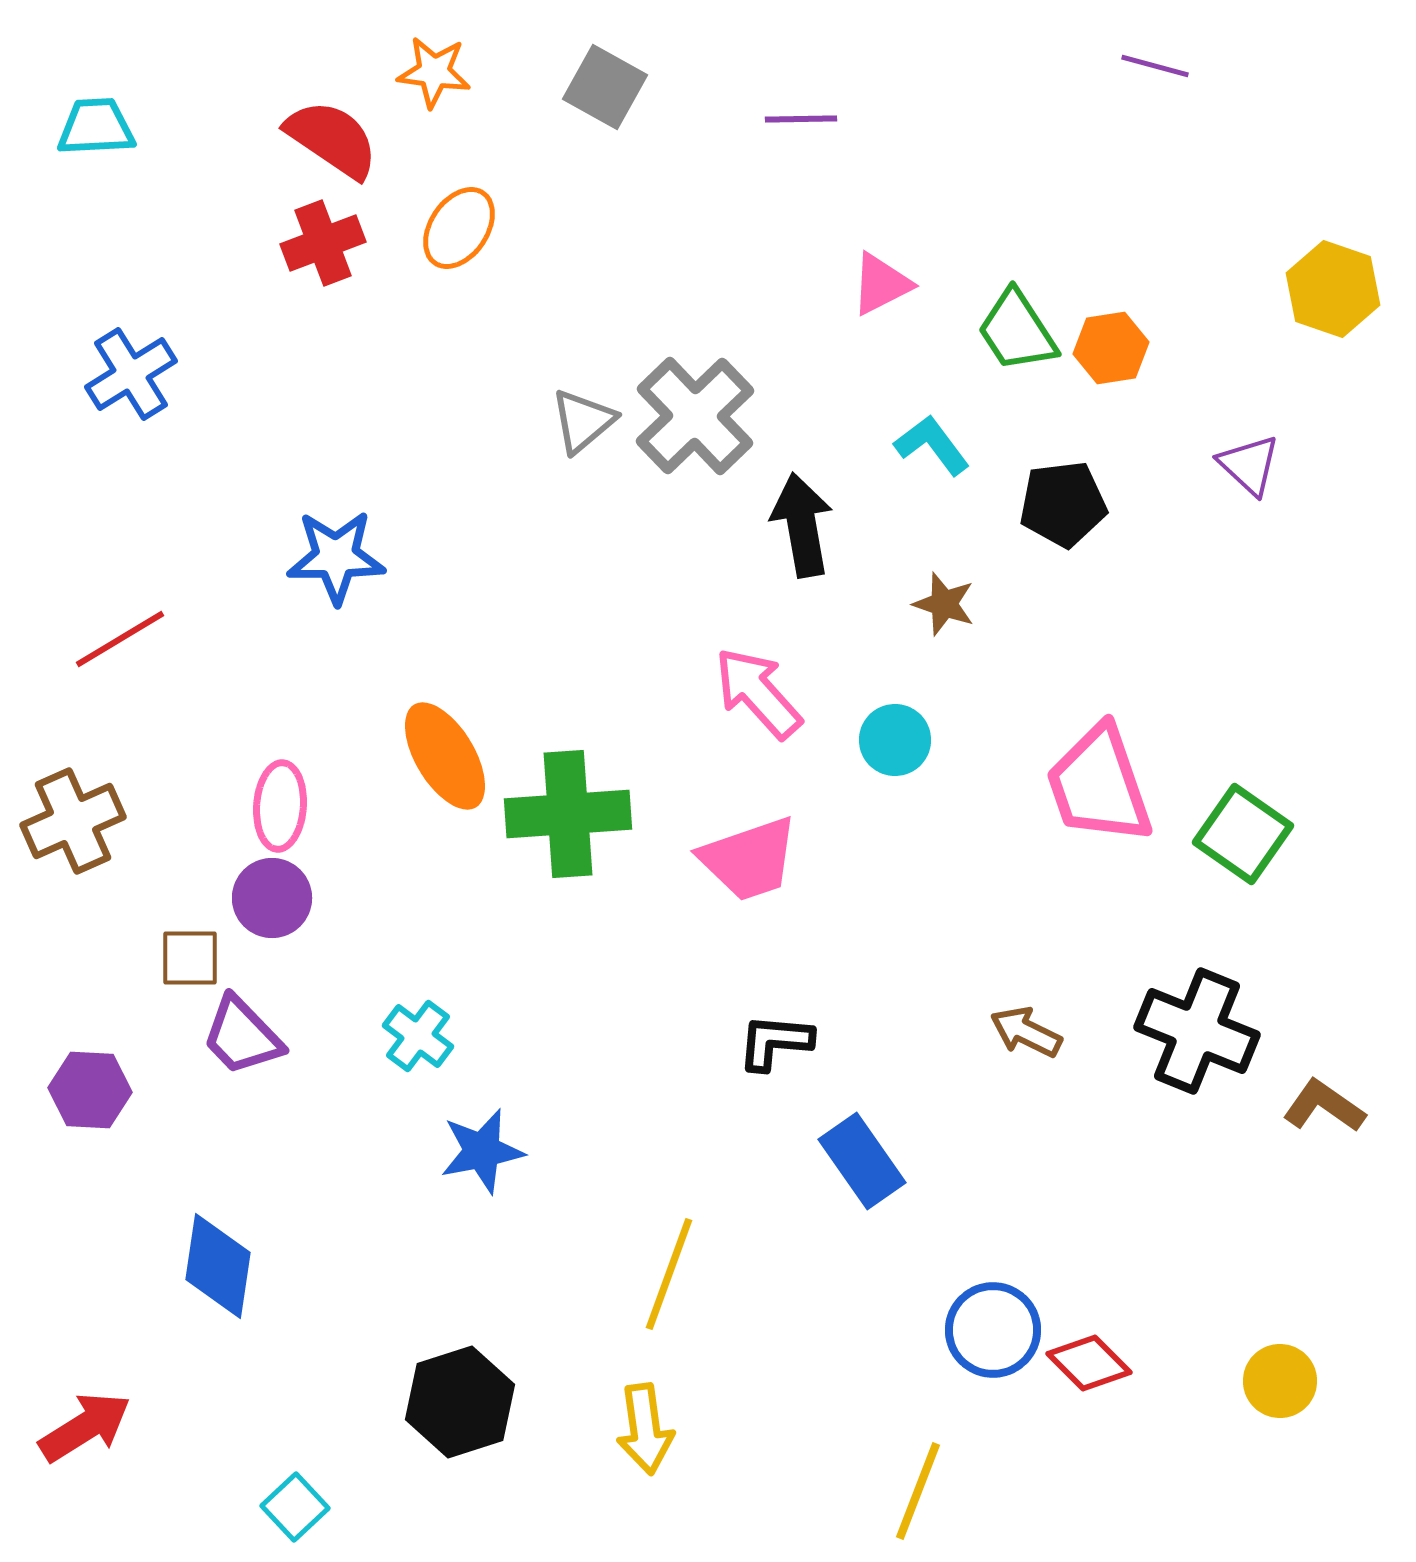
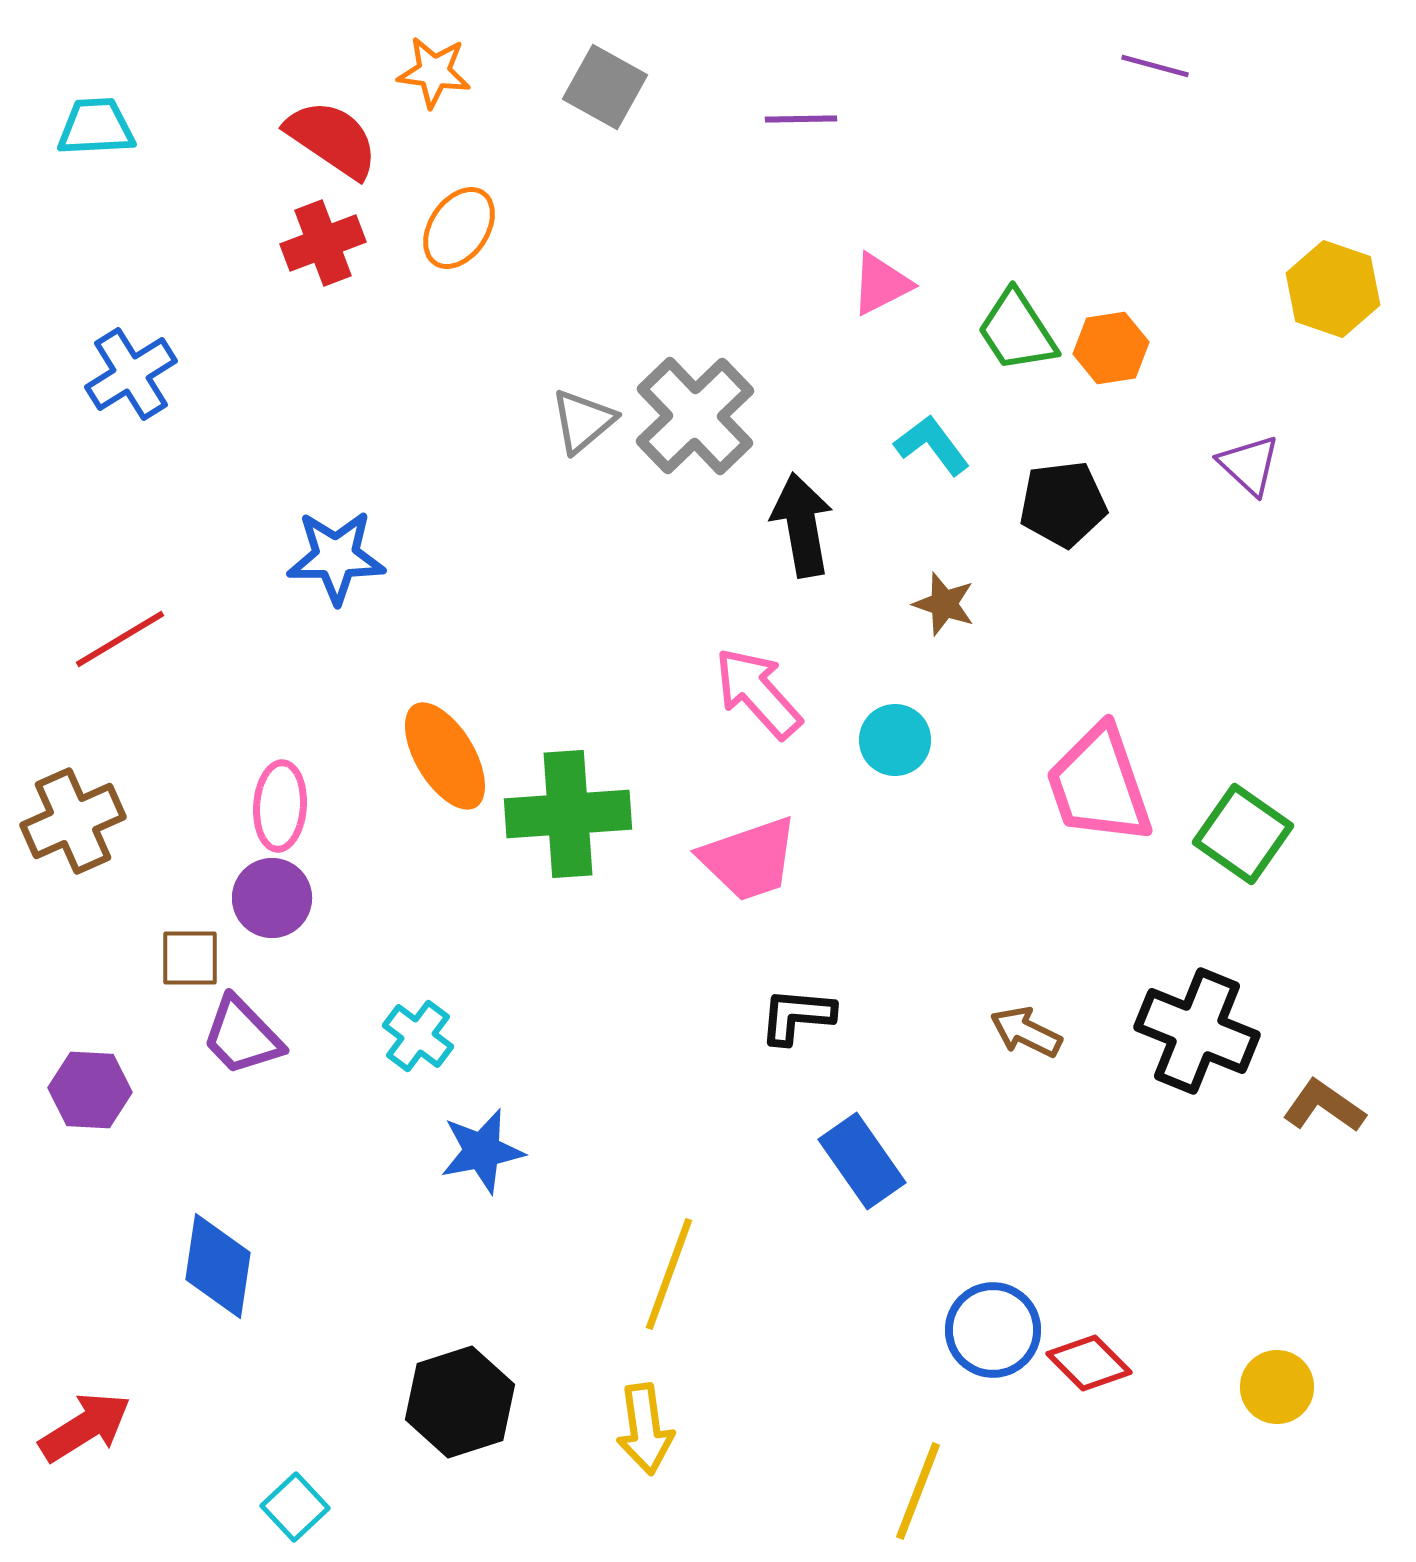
black L-shape at (775, 1042): moved 22 px right, 26 px up
yellow circle at (1280, 1381): moved 3 px left, 6 px down
